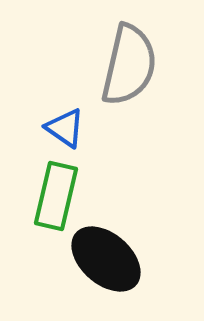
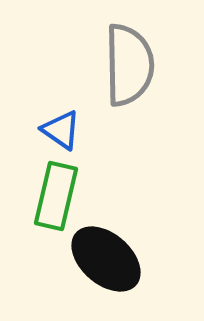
gray semicircle: rotated 14 degrees counterclockwise
blue triangle: moved 4 px left, 2 px down
